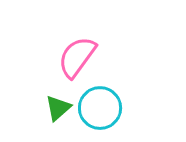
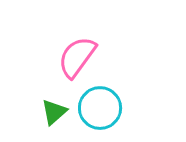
green triangle: moved 4 px left, 4 px down
